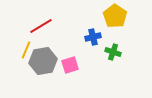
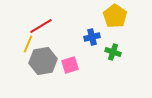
blue cross: moved 1 px left
yellow line: moved 2 px right, 6 px up
